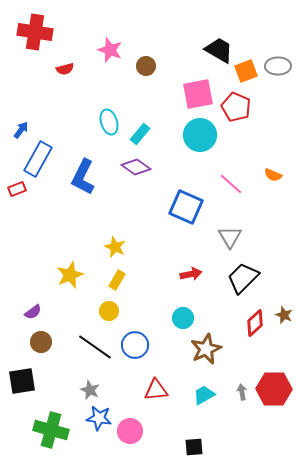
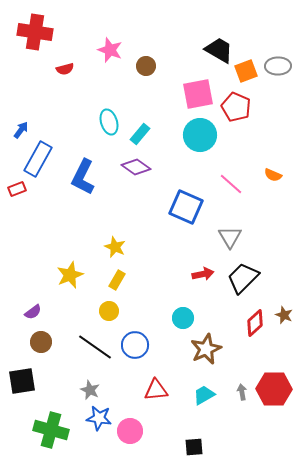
red arrow at (191, 274): moved 12 px right
